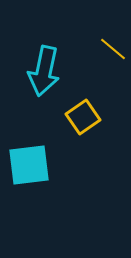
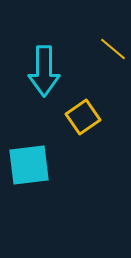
cyan arrow: rotated 12 degrees counterclockwise
